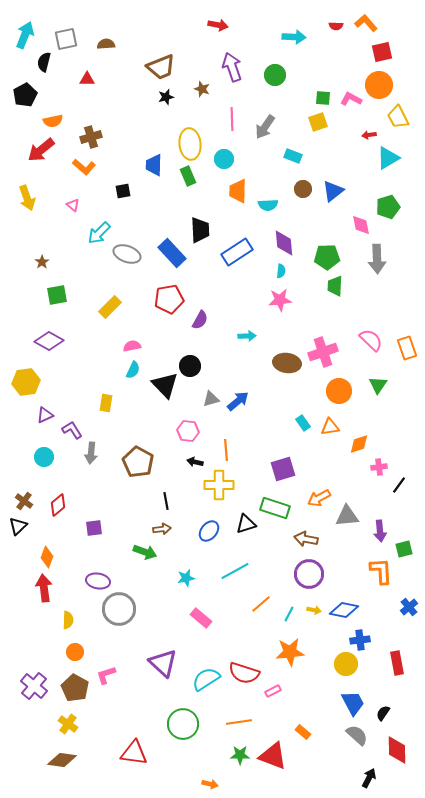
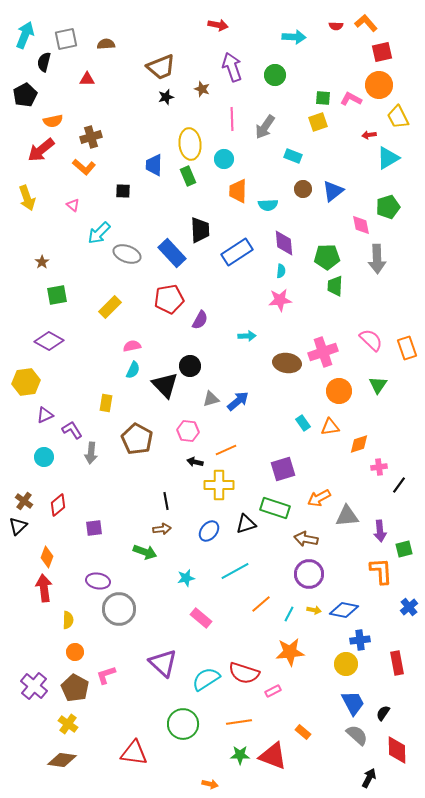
black square at (123, 191): rotated 14 degrees clockwise
orange line at (226, 450): rotated 70 degrees clockwise
brown pentagon at (138, 462): moved 1 px left, 23 px up
